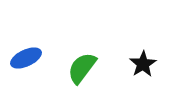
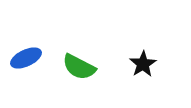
green semicircle: moved 3 px left, 1 px up; rotated 100 degrees counterclockwise
